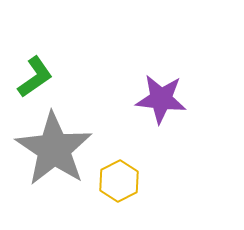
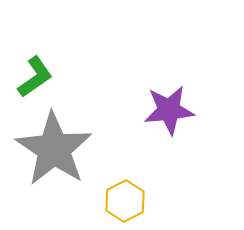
purple star: moved 8 px right, 11 px down; rotated 12 degrees counterclockwise
yellow hexagon: moved 6 px right, 20 px down
